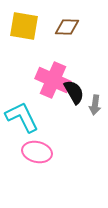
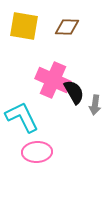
pink ellipse: rotated 16 degrees counterclockwise
